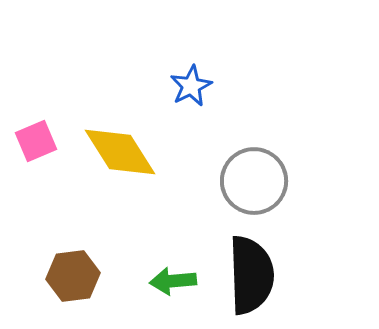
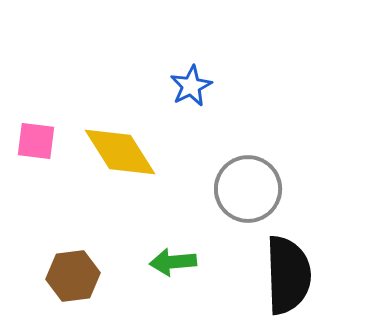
pink square: rotated 30 degrees clockwise
gray circle: moved 6 px left, 8 px down
black semicircle: moved 37 px right
green arrow: moved 19 px up
